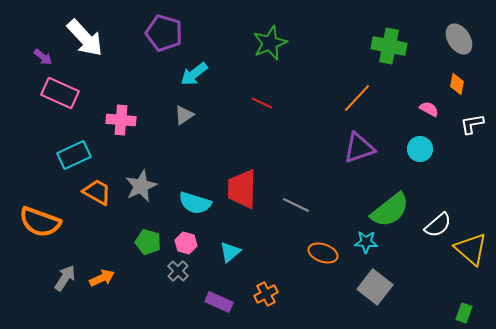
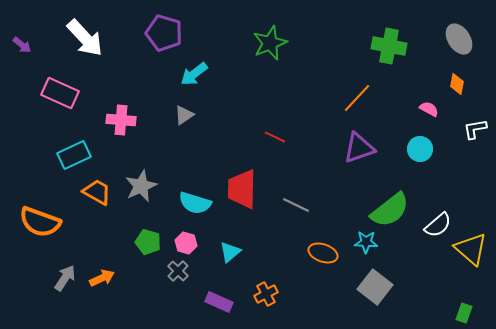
purple arrow: moved 21 px left, 12 px up
red line: moved 13 px right, 34 px down
white L-shape: moved 3 px right, 5 px down
